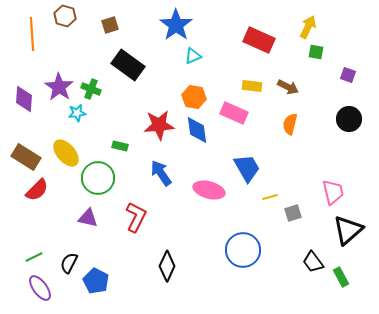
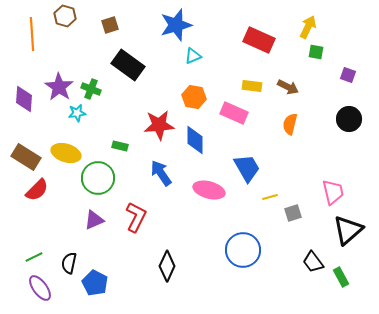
blue star at (176, 25): rotated 20 degrees clockwise
blue diamond at (197, 130): moved 2 px left, 10 px down; rotated 8 degrees clockwise
yellow ellipse at (66, 153): rotated 32 degrees counterclockwise
purple triangle at (88, 218): moved 6 px right, 2 px down; rotated 35 degrees counterclockwise
black semicircle at (69, 263): rotated 15 degrees counterclockwise
blue pentagon at (96, 281): moved 1 px left, 2 px down
